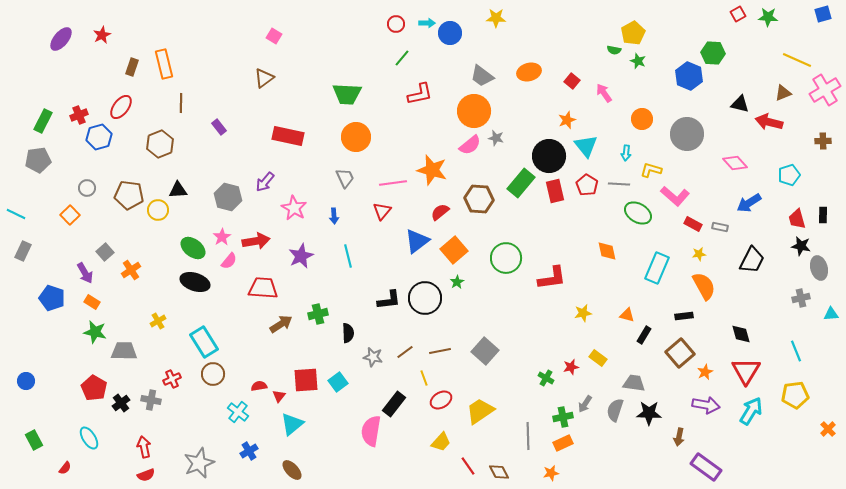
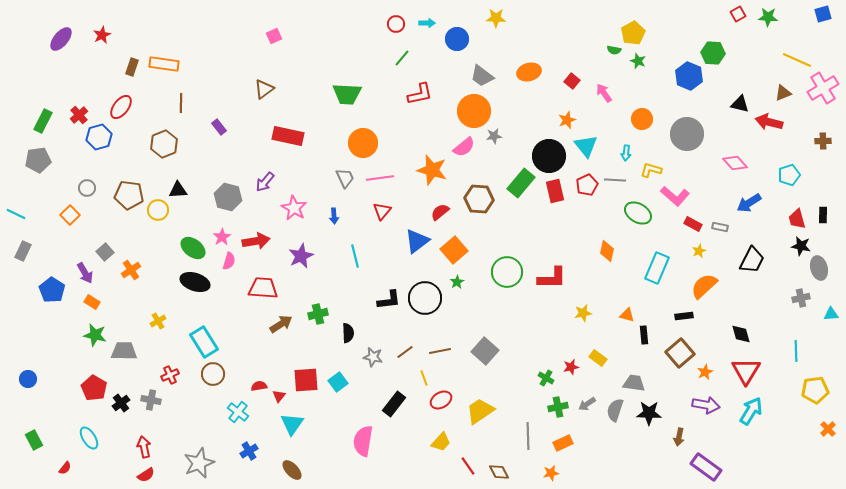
blue circle at (450, 33): moved 7 px right, 6 px down
pink square at (274, 36): rotated 35 degrees clockwise
orange rectangle at (164, 64): rotated 68 degrees counterclockwise
brown triangle at (264, 78): moved 11 px down
pink cross at (825, 90): moved 2 px left, 2 px up
red cross at (79, 115): rotated 18 degrees counterclockwise
orange circle at (356, 137): moved 7 px right, 6 px down
gray star at (496, 138): moved 2 px left, 2 px up; rotated 21 degrees counterclockwise
brown hexagon at (160, 144): moved 4 px right
pink semicircle at (470, 145): moved 6 px left, 2 px down
pink line at (393, 183): moved 13 px left, 5 px up
gray line at (619, 184): moved 4 px left, 4 px up
red pentagon at (587, 185): rotated 15 degrees clockwise
orange diamond at (607, 251): rotated 25 degrees clockwise
yellow star at (699, 254): moved 3 px up; rotated 16 degrees counterclockwise
cyan line at (348, 256): moved 7 px right
green circle at (506, 258): moved 1 px right, 14 px down
pink semicircle at (229, 261): rotated 24 degrees counterclockwise
red L-shape at (552, 278): rotated 8 degrees clockwise
orange semicircle at (704, 286): rotated 104 degrees counterclockwise
blue pentagon at (52, 298): moved 8 px up; rotated 15 degrees clockwise
green star at (95, 332): moved 3 px down
black rectangle at (644, 335): rotated 36 degrees counterclockwise
cyan line at (796, 351): rotated 20 degrees clockwise
red cross at (172, 379): moved 2 px left, 4 px up
blue circle at (26, 381): moved 2 px right, 2 px up
yellow pentagon at (795, 395): moved 20 px right, 5 px up
gray arrow at (585, 404): moved 2 px right; rotated 24 degrees clockwise
green cross at (563, 417): moved 5 px left, 10 px up
cyan triangle at (292, 424): rotated 15 degrees counterclockwise
pink semicircle at (371, 431): moved 8 px left, 10 px down
red semicircle at (146, 475): rotated 12 degrees counterclockwise
